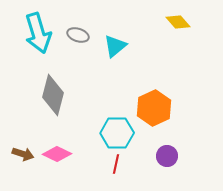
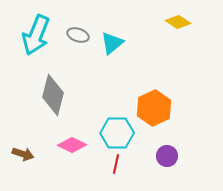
yellow diamond: rotated 15 degrees counterclockwise
cyan arrow: moved 2 px left, 2 px down; rotated 39 degrees clockwise
cyan triangle: moved 3 px left, 3 px up
pink diamond: moved 15 px right, 9 px up
